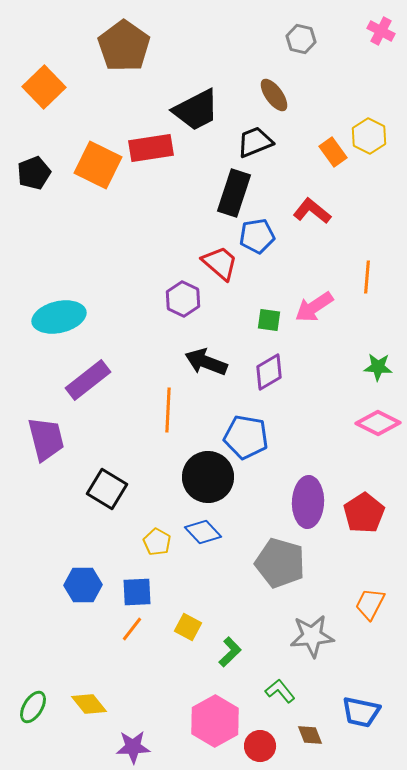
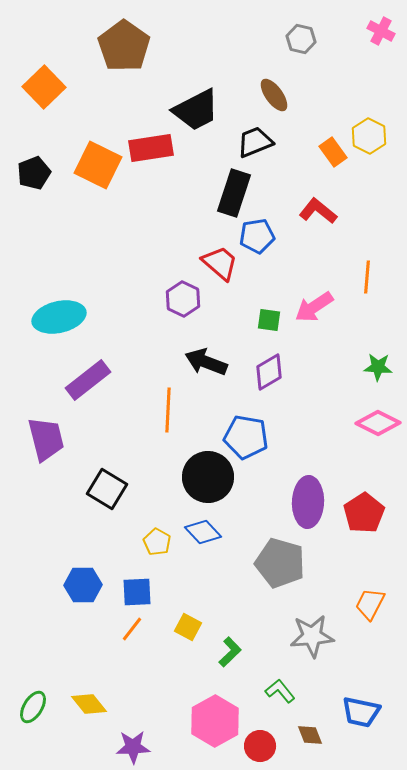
red L-shape at (312, 211): moved 6 px right
